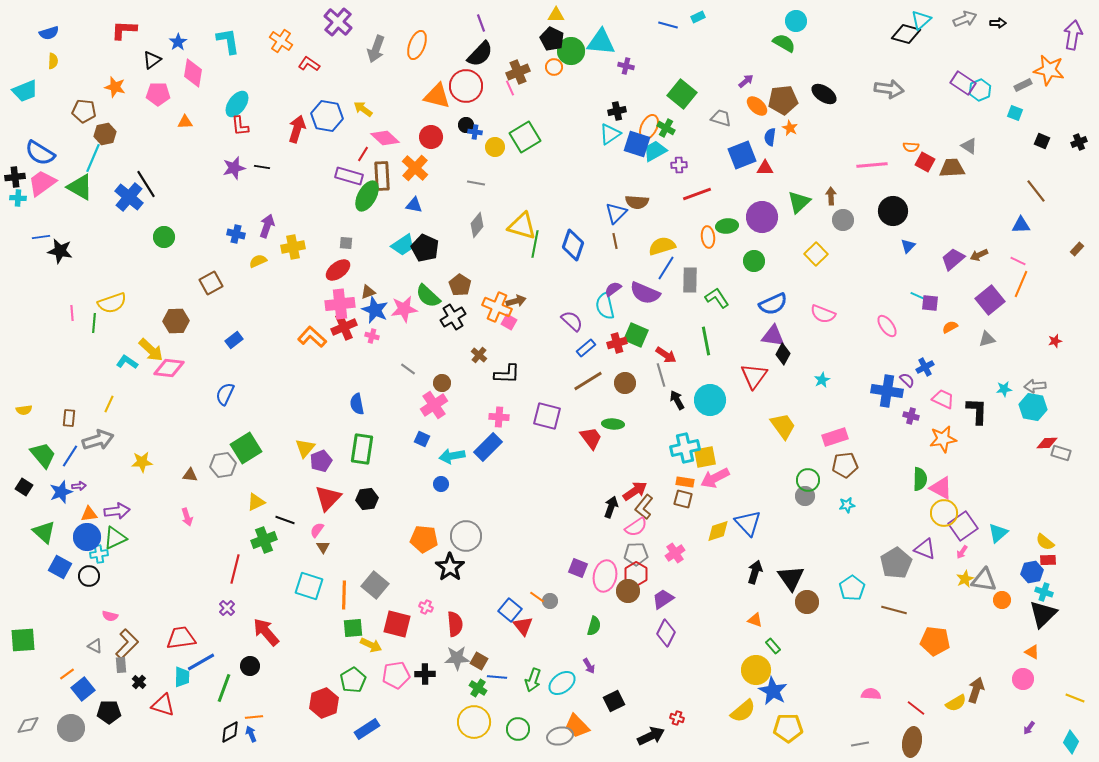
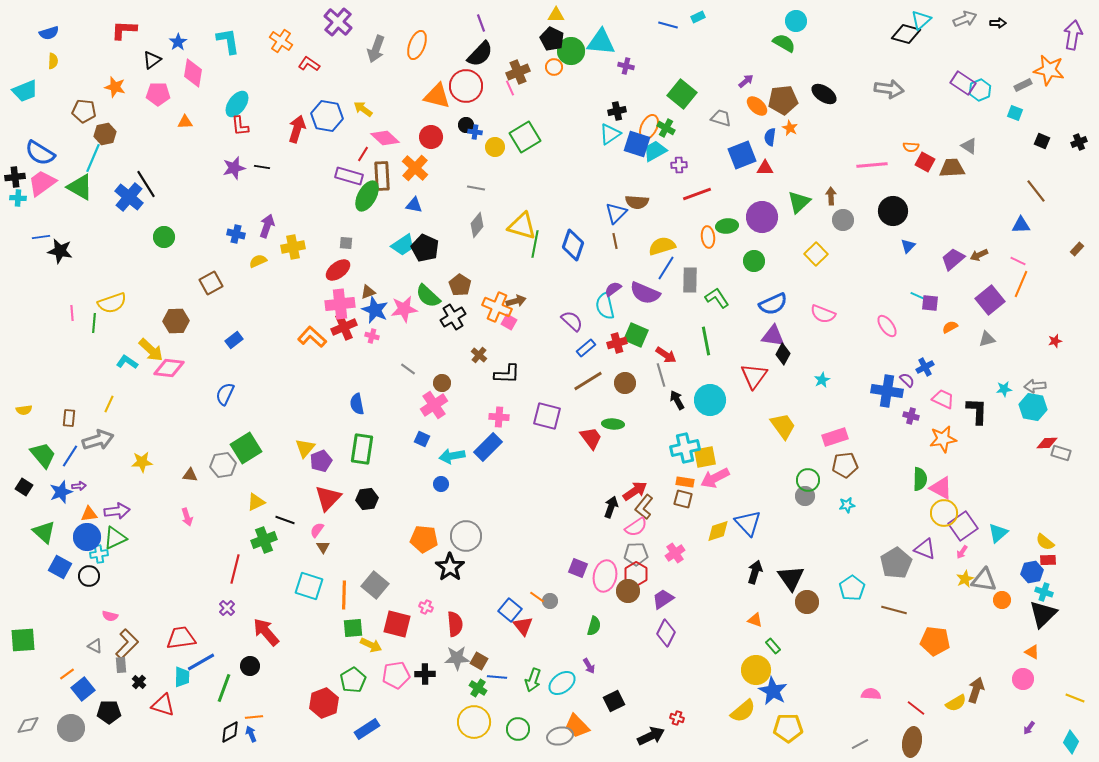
gray line at (476, 183): moved 5 px down
gray line at (860, 744): rotated 18 degrees counterclockwise
